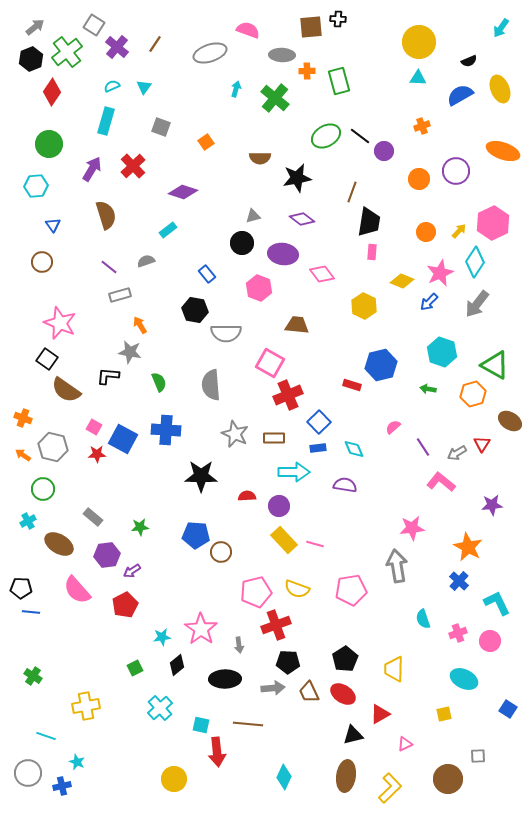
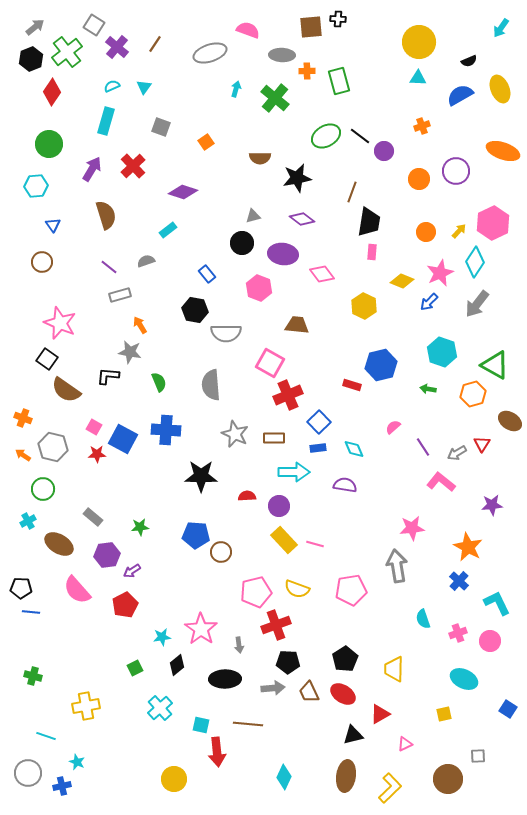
green cross at (33, 676): rotated 18 degrees counterclockwise
